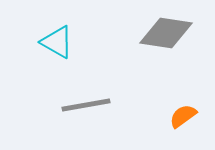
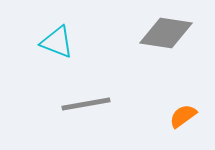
cyan triangle: rotated 9 degrees counterclockwise
gray line: moved 1 px up
